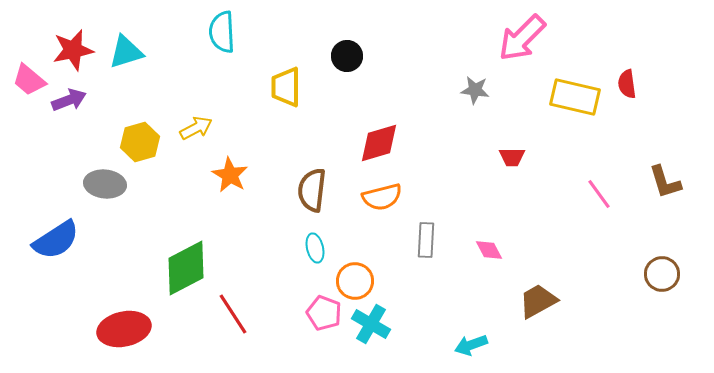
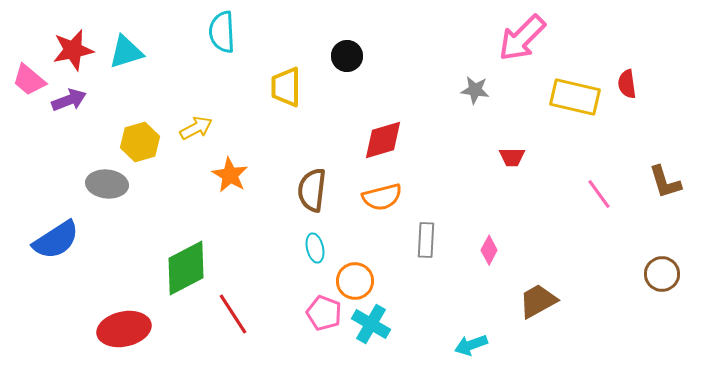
red diamond: moved 4 px right, 3 px up
gray ellipse: moved 2 px right
pink diamond: rotated 56 degrees clockwise
